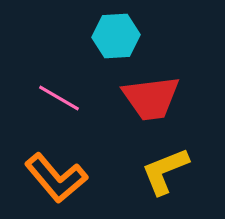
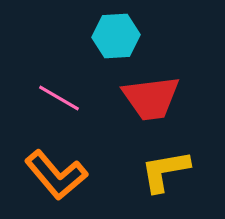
yellow L-shape: rotated 12 degrees clockwise
orange L-shape: moved 3 px up
